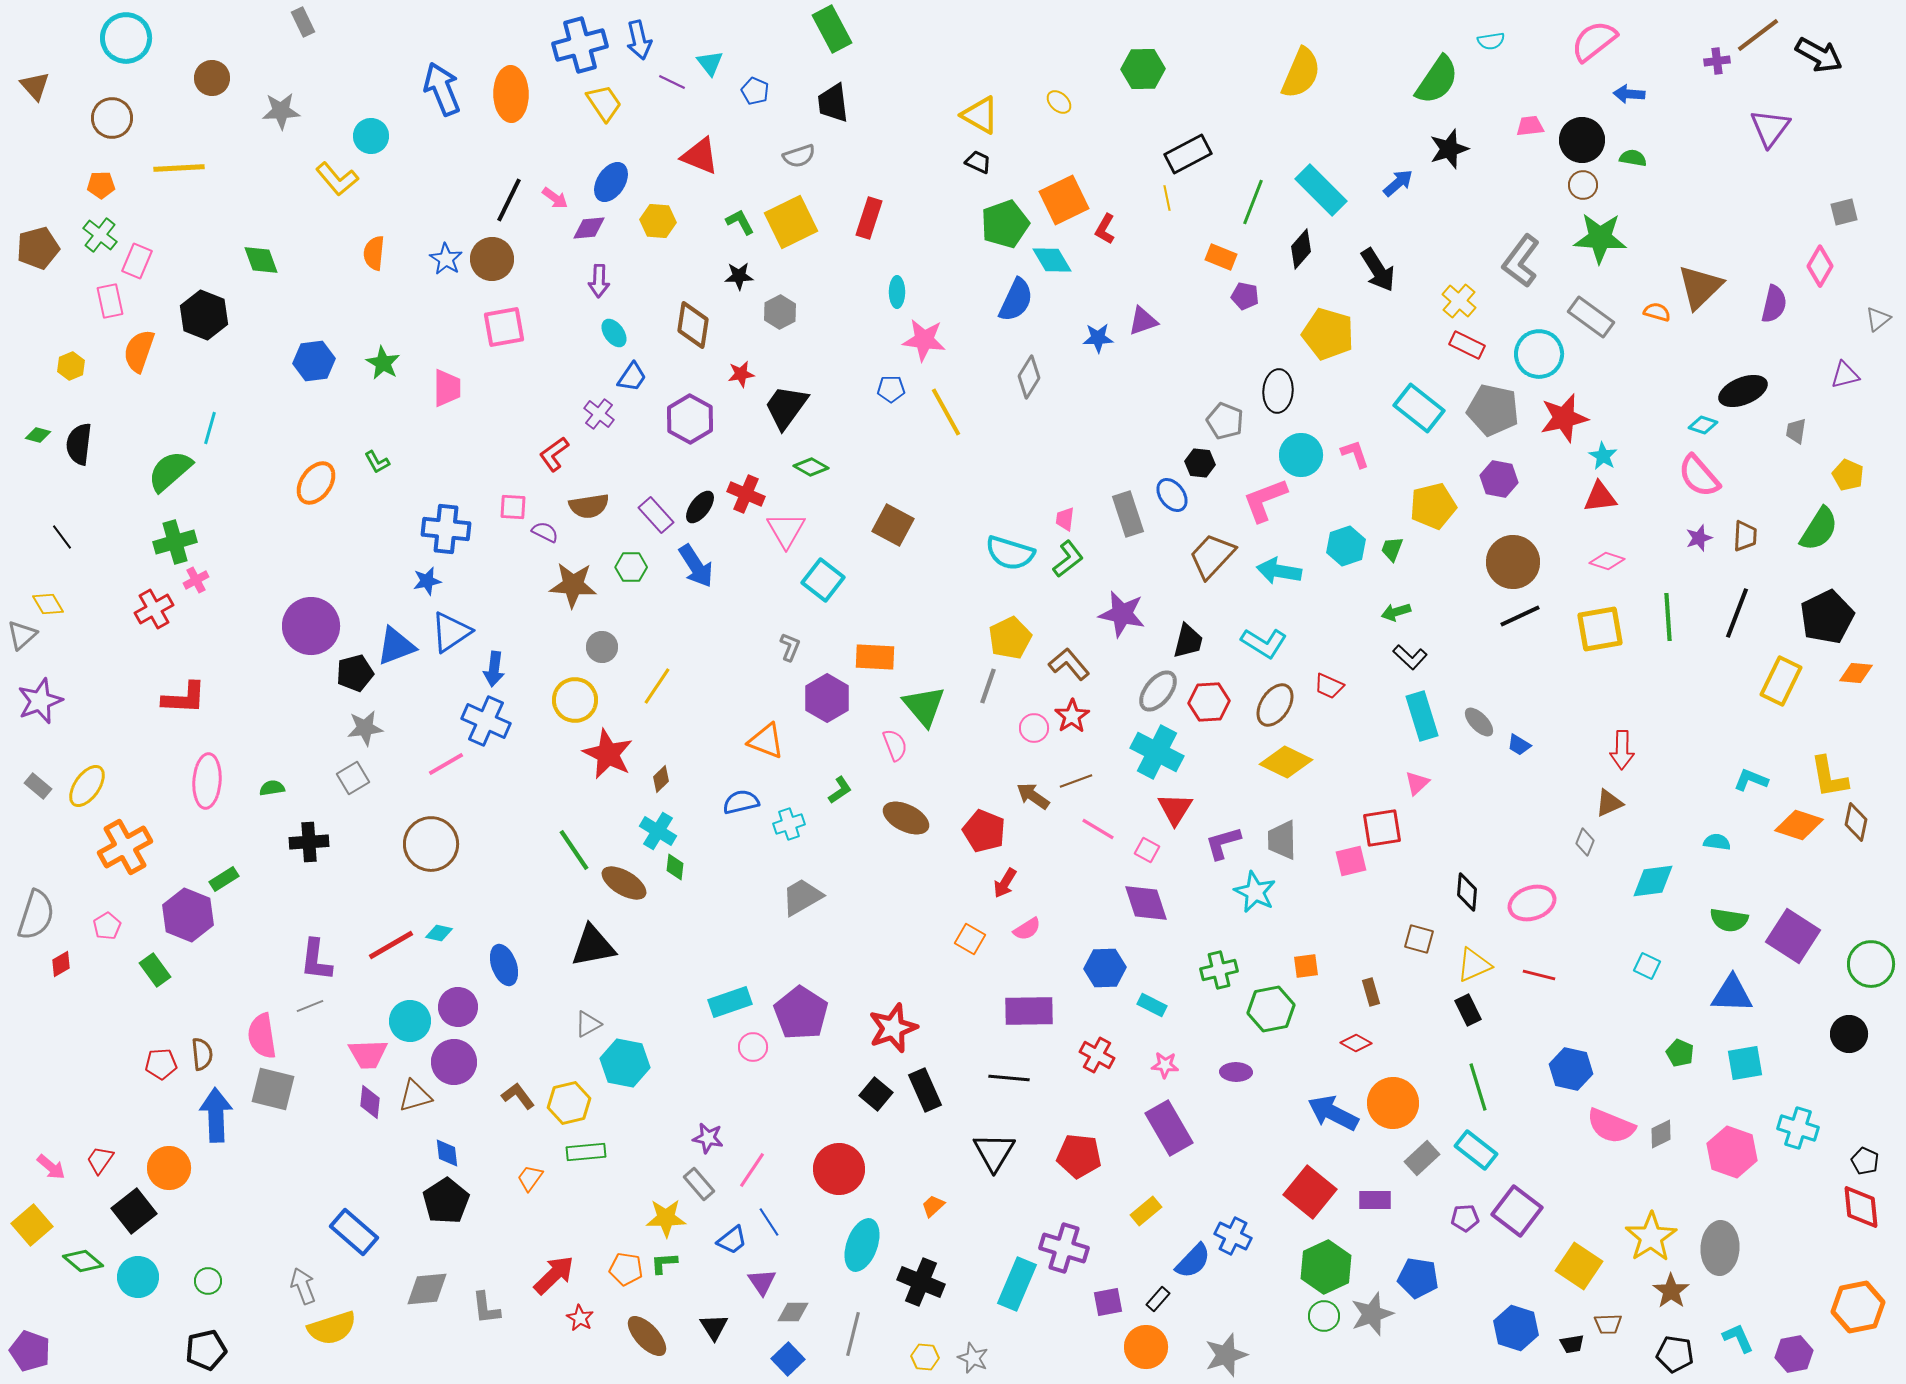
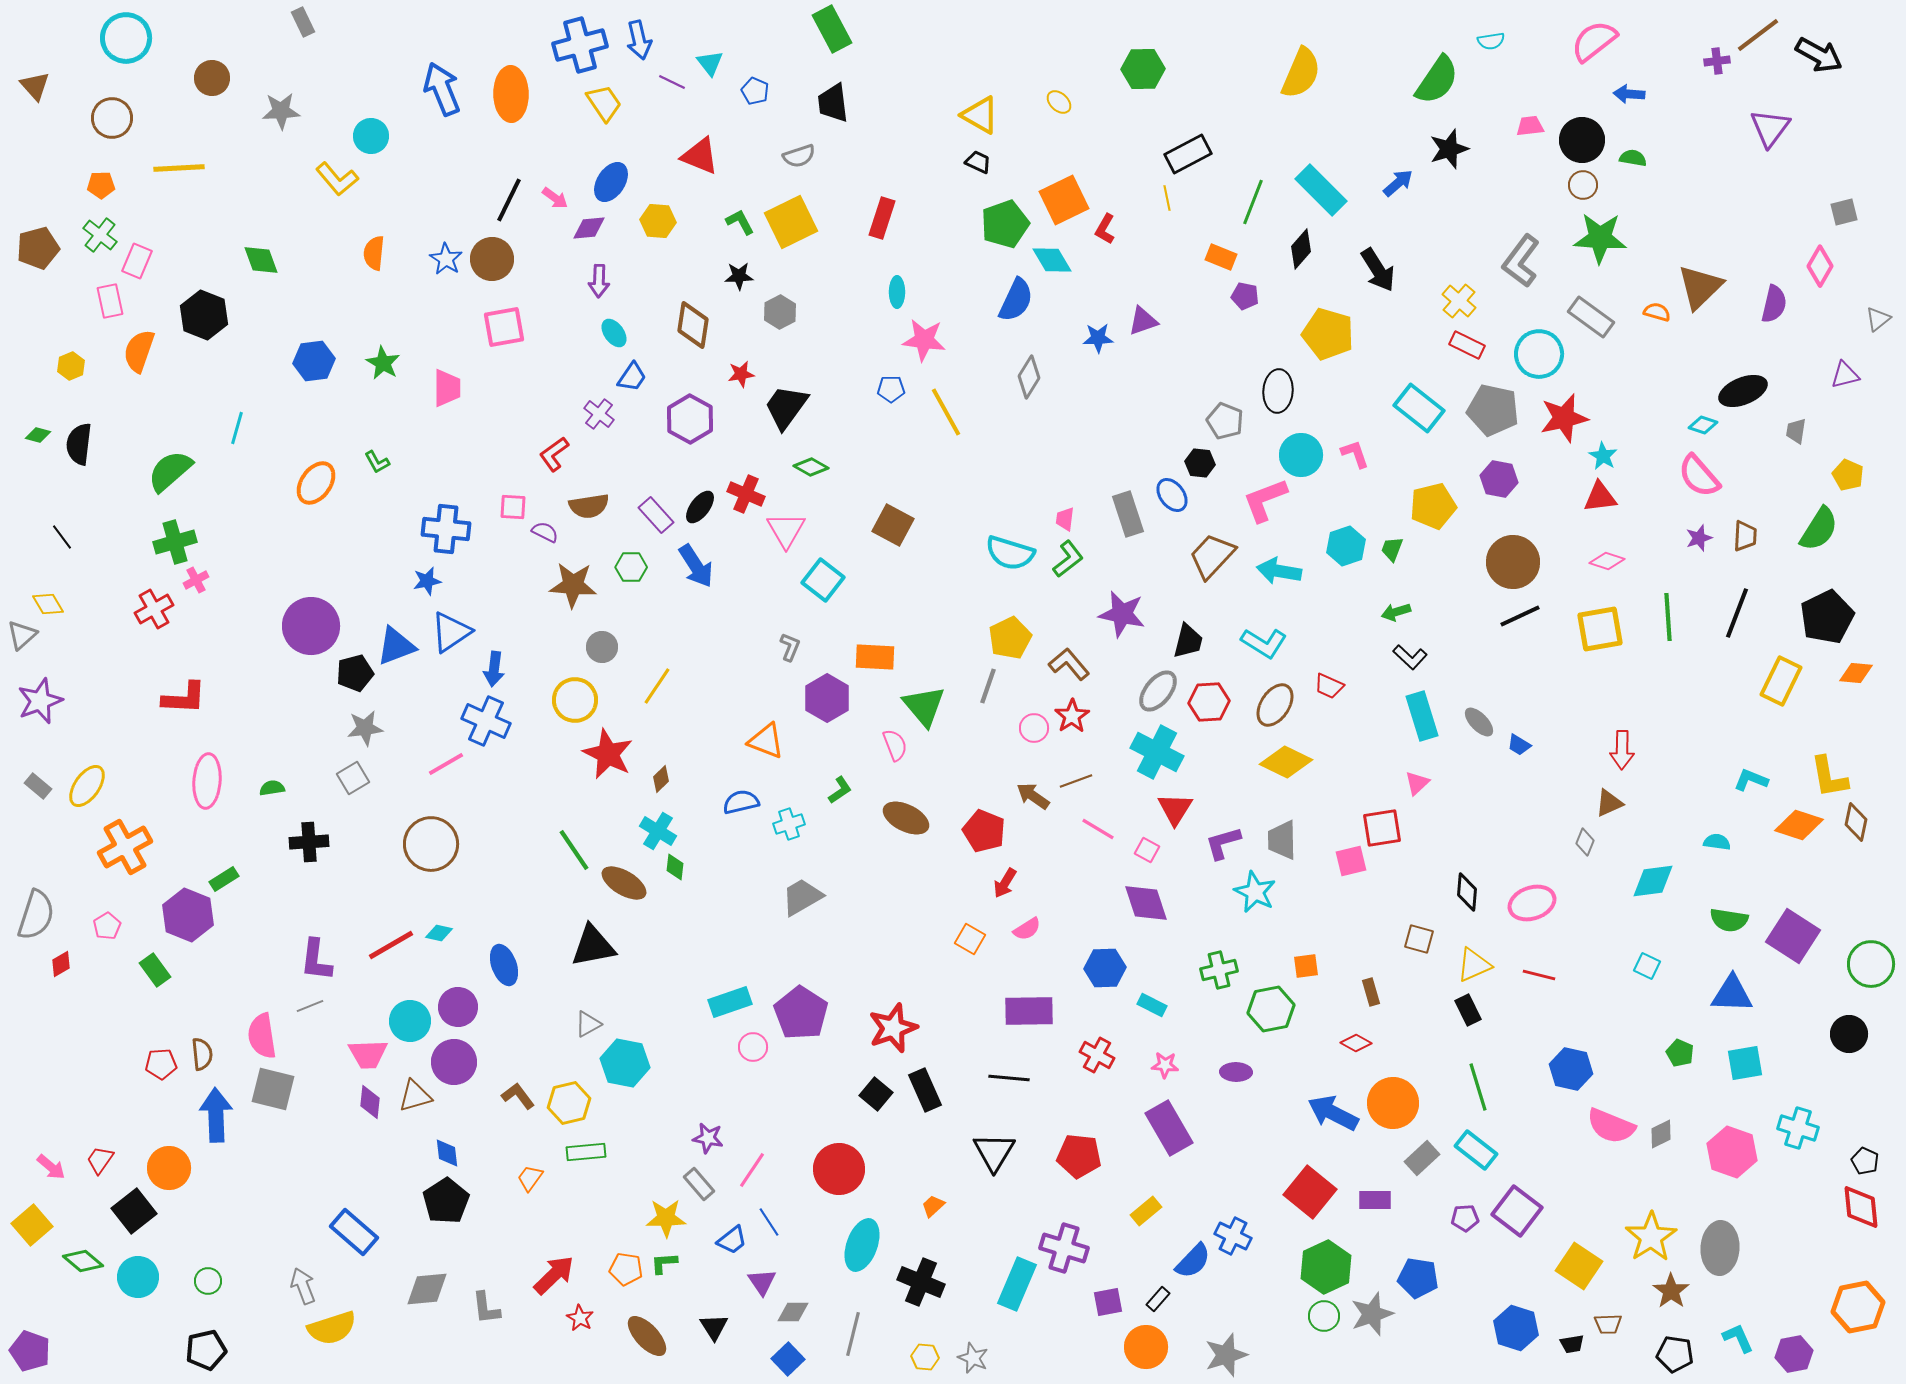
red rectangle at (869, 218): moved 13 px right
cyan line at (210, 428): moved 27 px right
